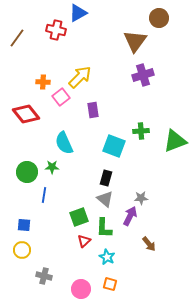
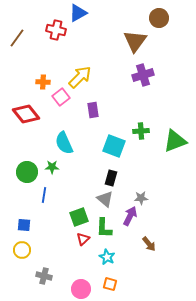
black rectangle: moved 5 px right
red triangle: moved 1 px left, 2 px up
